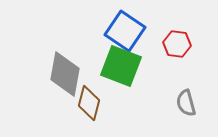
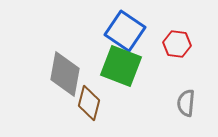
gray semicircle: rotated 20 degrees clockwise
